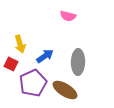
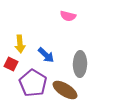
yellow arrow: rotated 12 degrees clockwise
blue arrow: moved 1 px right, 1 px up; rotated 78 degrees clockwise
gray ellipse: moved 2 px right, 2 px down
purple pentagon: rotated 16 degrees counterclockwise
